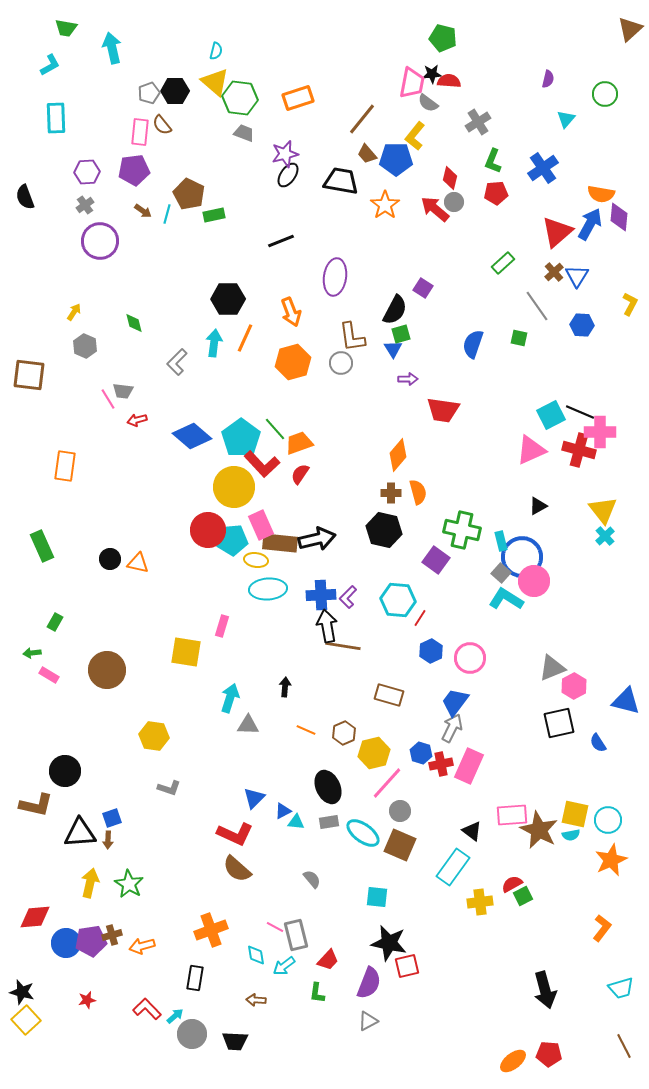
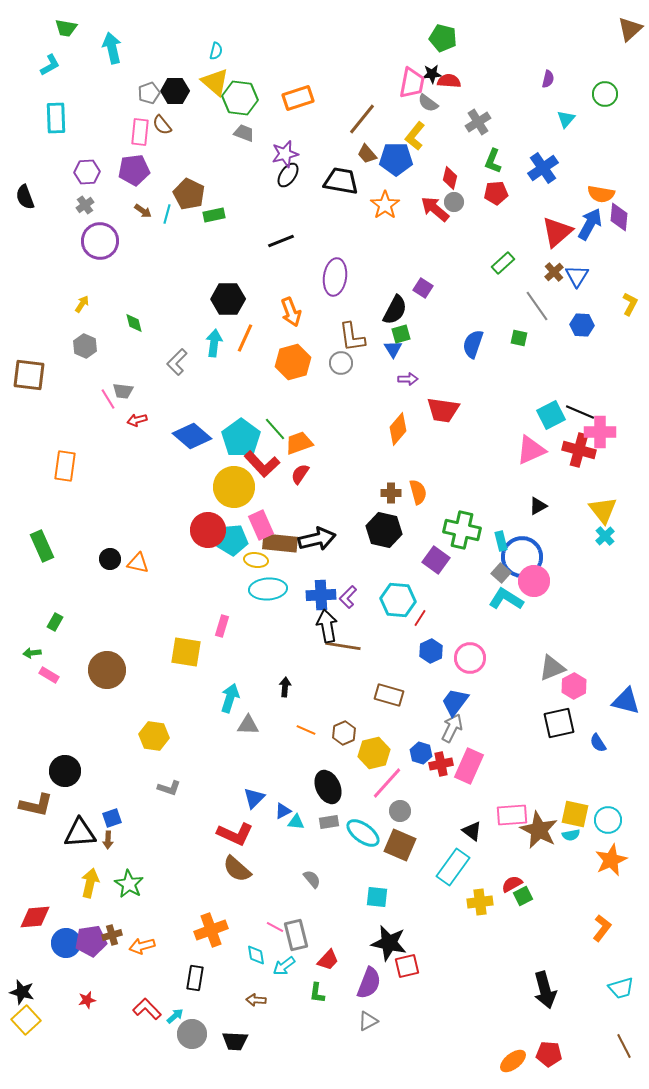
yellow arrow at (74, 312): moved 8 px right, 8 px up
orange diamond at (398, 455): moved 26 px up
